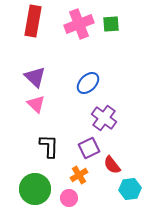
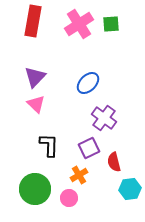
pink cross: rotated 12 degrees counterclockwise
purple triangle: rotated 30 degrees clockwise
black L-shape: moved 1 px up
red semicircle: moved 2 px right, 3 px up; rotated 24 degrees clockwise
